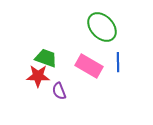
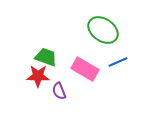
green ellipse: moved 1 px right, 3 px down; rotated 12 degrees counterclockwise
green trapezoid: moved 1 px up
blue line: rotated 66 degrees clockwise
pink rectangle: moved 4 px left, 3 px down
